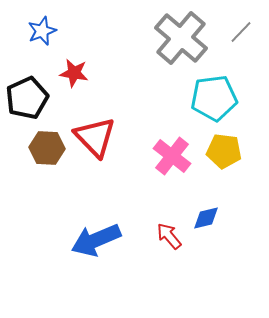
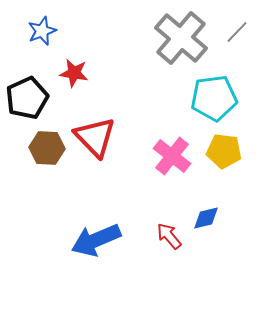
gray line: moved 4 px left
